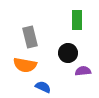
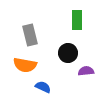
gray rectangle: moved 2 px up
purple semicircle: moved 3 px right
